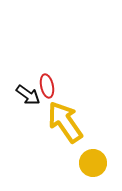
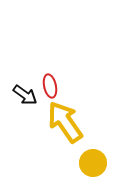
red ellipse: moved 3 px right
black arrow: moved 3 px left
